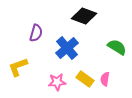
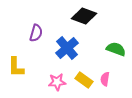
green semicircle: moved 1 px left, 2 px down; rotated 12 degrees counterclockwise
yellow L-shape: moved 2 px left; rotated 70 degrees counterclockwise
yellow rectangle: moved 1 px left, 1 px down
